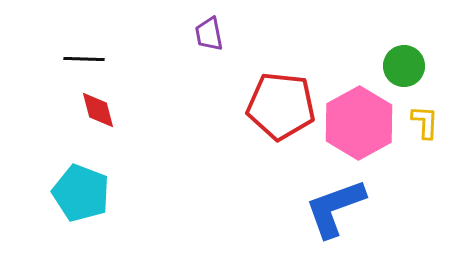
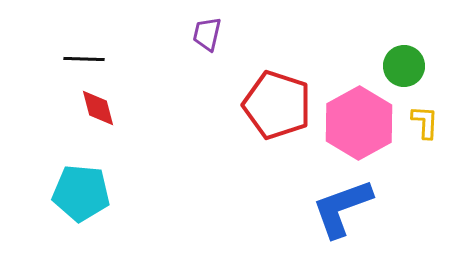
purple trapezoid: moved 2 px left; rotated 24 degrees clockwise
red pentagon: moved 4 px left, 1 px up; rotated 12 degrees clockwise
red diamond: moved 2 px up
cyan pentagon: rotated 16 degrees counterclockwise
blue L-shape: moved 7 px right
